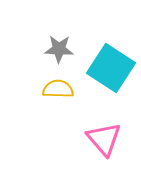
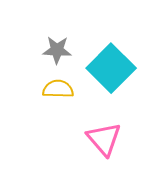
gray star: moved 2 px left, 1 px down
cyan square: rotated 12 degrees clockwise
